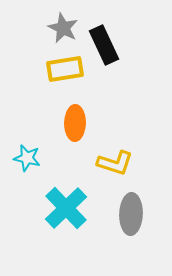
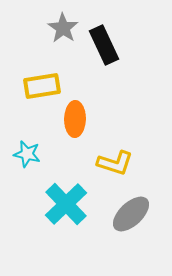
gray star: rotated 8 degrees clockwise
yellow rectangle: moved 23 px left, 17 px down
orange ellipse: moved 4 px up
cyan star: moved 4 px up
cyan cross: moved 4 px up
gray ellipse: rotated 45 degrees clockwise
